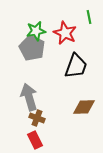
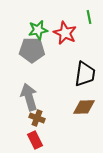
green star: moved 2 px right, 1 px up
gray pentagon: moved 2 px down; rotated 25 degrees counterclockwise
black trapezoid: moved 9 px right, 8 px down; rotated 12 degrees counterclockwise
